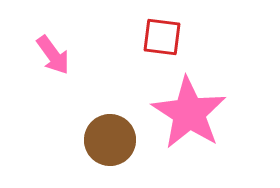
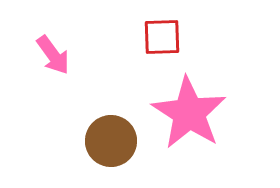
red square: rotated 9 degrees counterclockwise
brown circle: moved 1 px right, 1 px down
